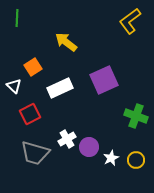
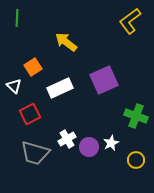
white star: moved 15 px up
